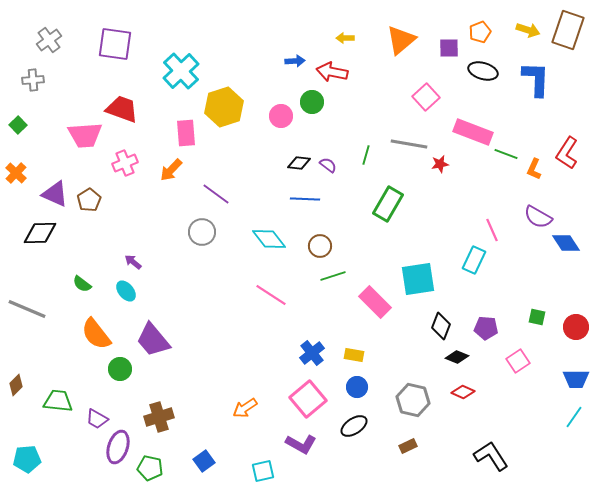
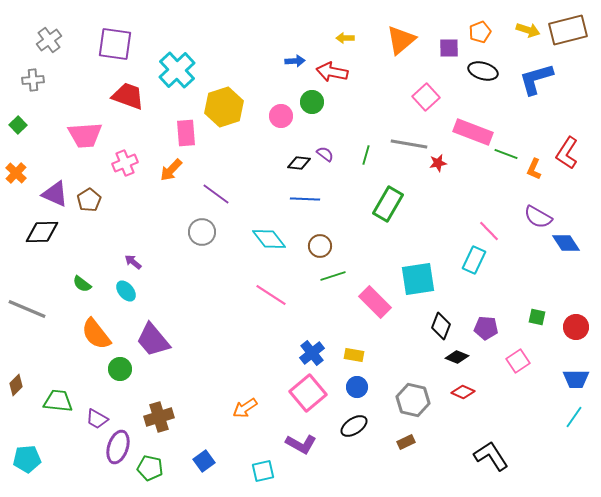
brown rectangle at (568, 30): rotated 57 degrees clockwise
cyan cross at (181, 71): moved 4 px left, 1 px up
blue L-shape at (536, 79): rotated 108 degrees counterclockwise
red trapezoid at (122, 109): moved 6 px right, 13 px up
red star at (440, 164): moved 2 px left, 1 px up
purple semicircle at (328, 165): moved 3 px left, 11 px up
pink line at (492, 230): moved 3 px left, 1 px down; rotated 20 degrees counterclockwise
black diamond at (40, 233): moved 2 px right, 1 px up
pink square at (308, 399): moved 6 px up
brown rectangle at (408, 446): moved 2 px left, 4 px up
